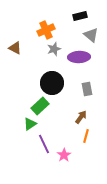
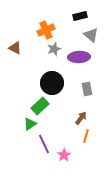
brown arrow: moved 1 px down
